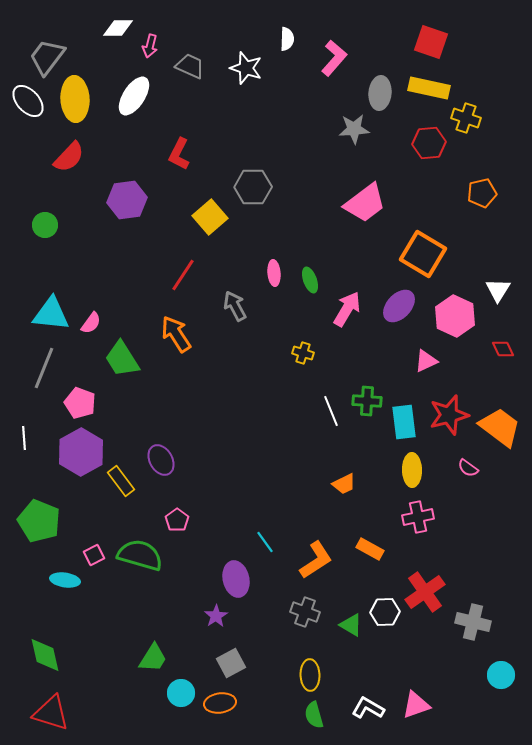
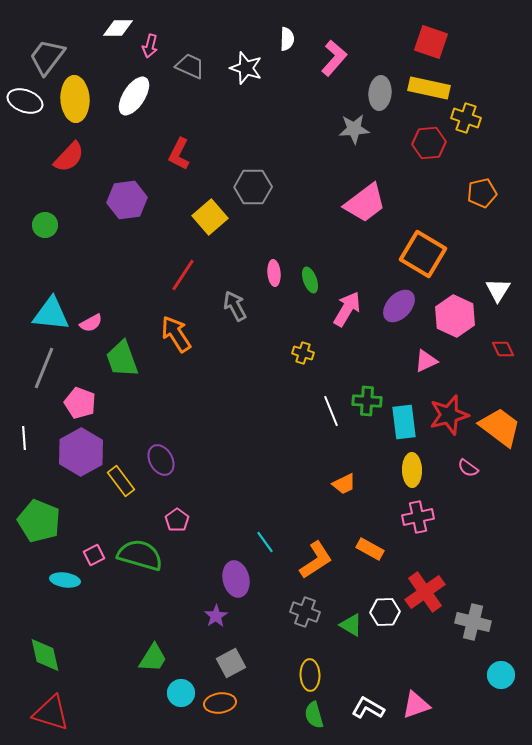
white ellipse at (28, 101): moved 3 px left; rotated 28 degrees counterclockwise
pink semicircle at (91, 323): rotated 25 degrees clockwise
green trapezoid at (122, 359): rotated 12 degrees clockwise
